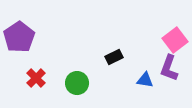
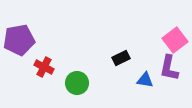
purple pentagon: moved 3 px down; rotated 24 degrees clockwise
black rectangle: moved 7 px right, 1 px down
purple L-shape: rotated 8 degrees counterclockwise
red cross: moved 8 px right, 11 px up; rotated 18 degrees counterclockwise
